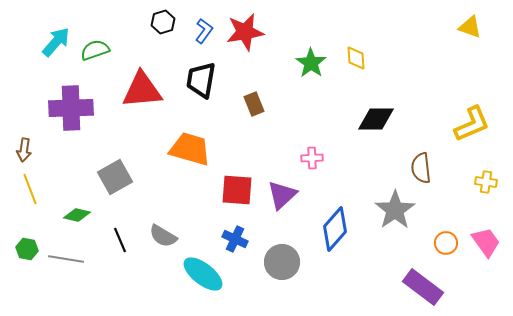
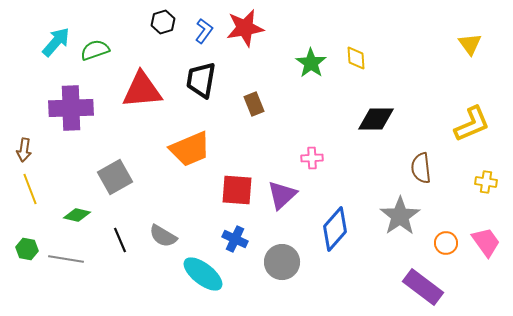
yellow triangle: moved 17 px down; rotated 35 degrees clockwise
red star: moved 4 px up
orange trapezoid: rotated 141 degrees clockwise
gray star: moved 5 px right, 6 px down
